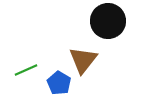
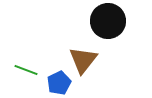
green line: rotated 45 degrees clockwise
blue pentagon: rotated 15 degrees clockwise
